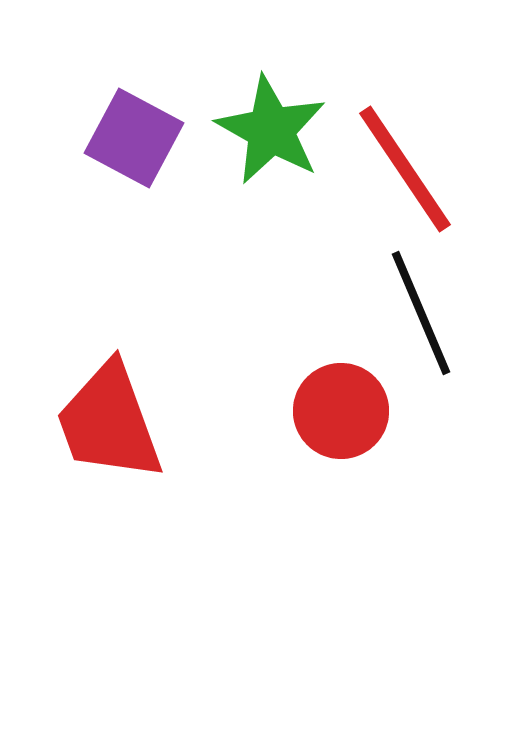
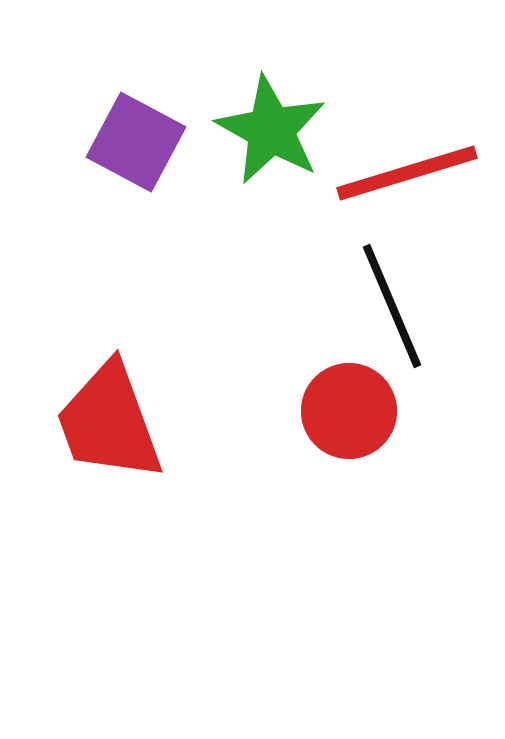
purple square: moved 2 px right, 4 px down
red line: moved 2 px right, 4 px down; rotated 73 degrees counterclockwise
black line: moved 29 px left, 7 px up
red circle: moved 8 px right
